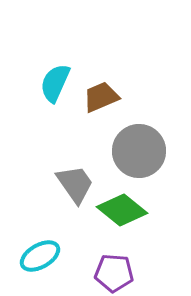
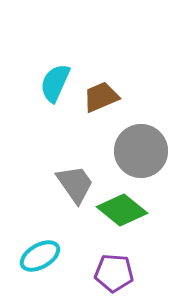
gray circle: moved 2 px right
